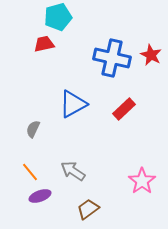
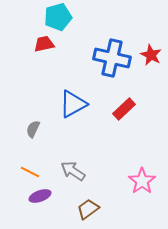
orange line: rotated 24 degrees counterclockwise
